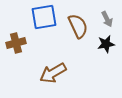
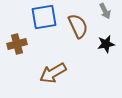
gray arrow: moved 2 px left, 8 px up
brown cross: moved 1 px right, 1 px down
